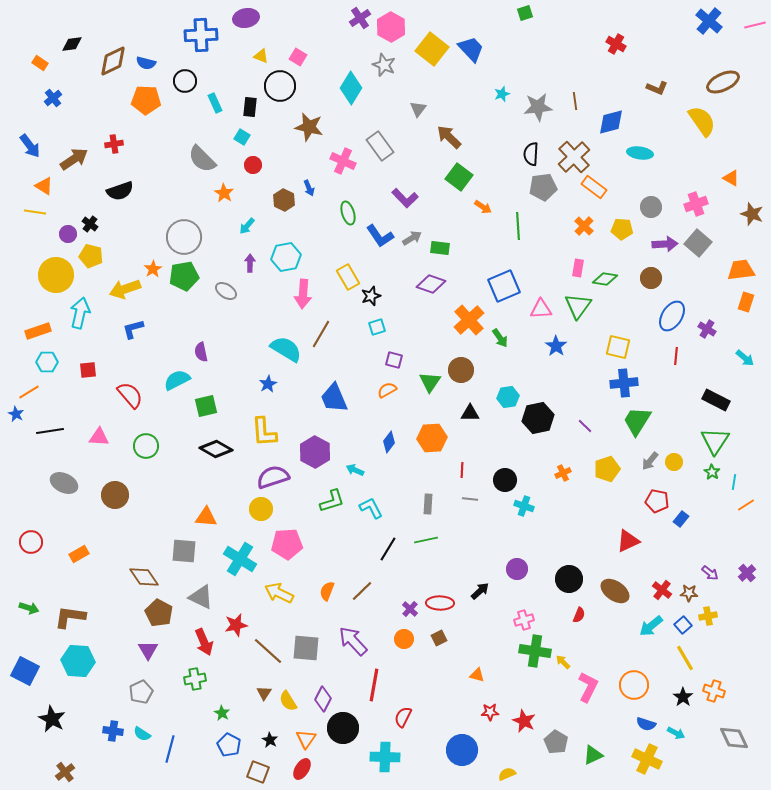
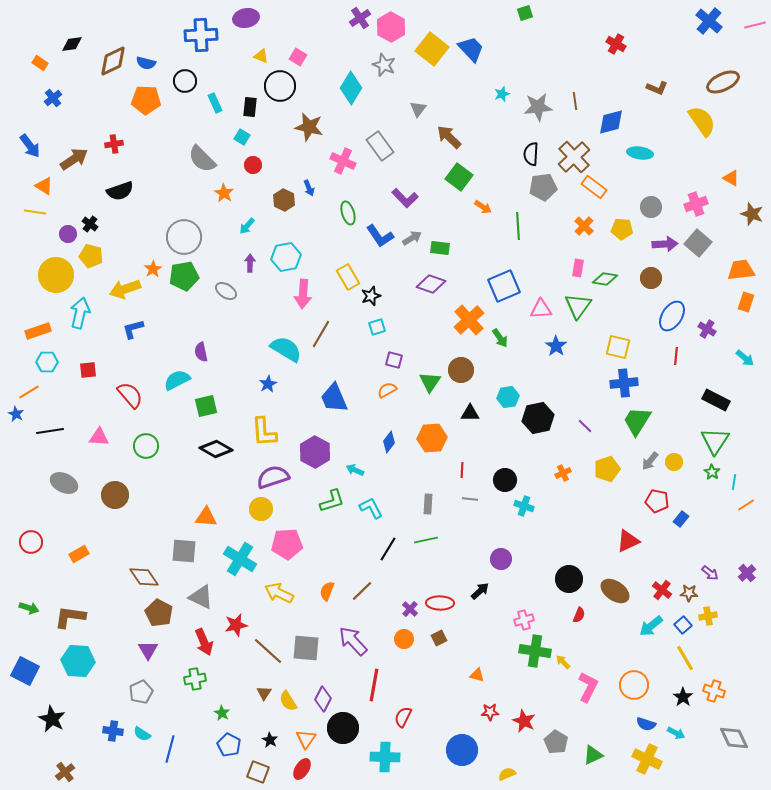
purple circle at (517, 569): moved 16 px left, 10 px up
